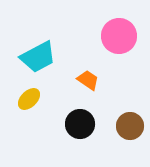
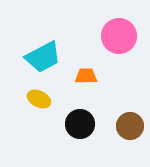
cyan trapezoid: moved 5 px right
orange trapezoid: moved 2 px left, 4 px up; rotated 35 degrees counterclockwise
yellow ellipse: moved 10 px right; rotated 70 degrees clockwise
